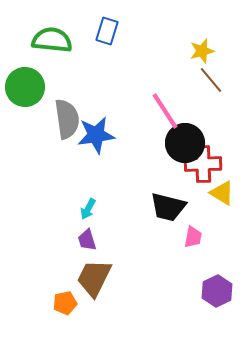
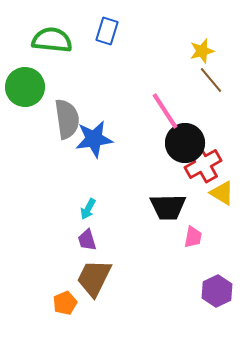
blue star: moved 2 px left, 4 px down
red cross: rotated 27 degrees counterclockwise
black trapezoid: rotated 15 degrees counterclockwise
orange pentagon: rotated 10 degrees counterclockwise
